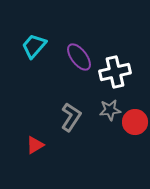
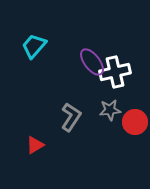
purple ellipse: moved 13 px right, 5 px down
